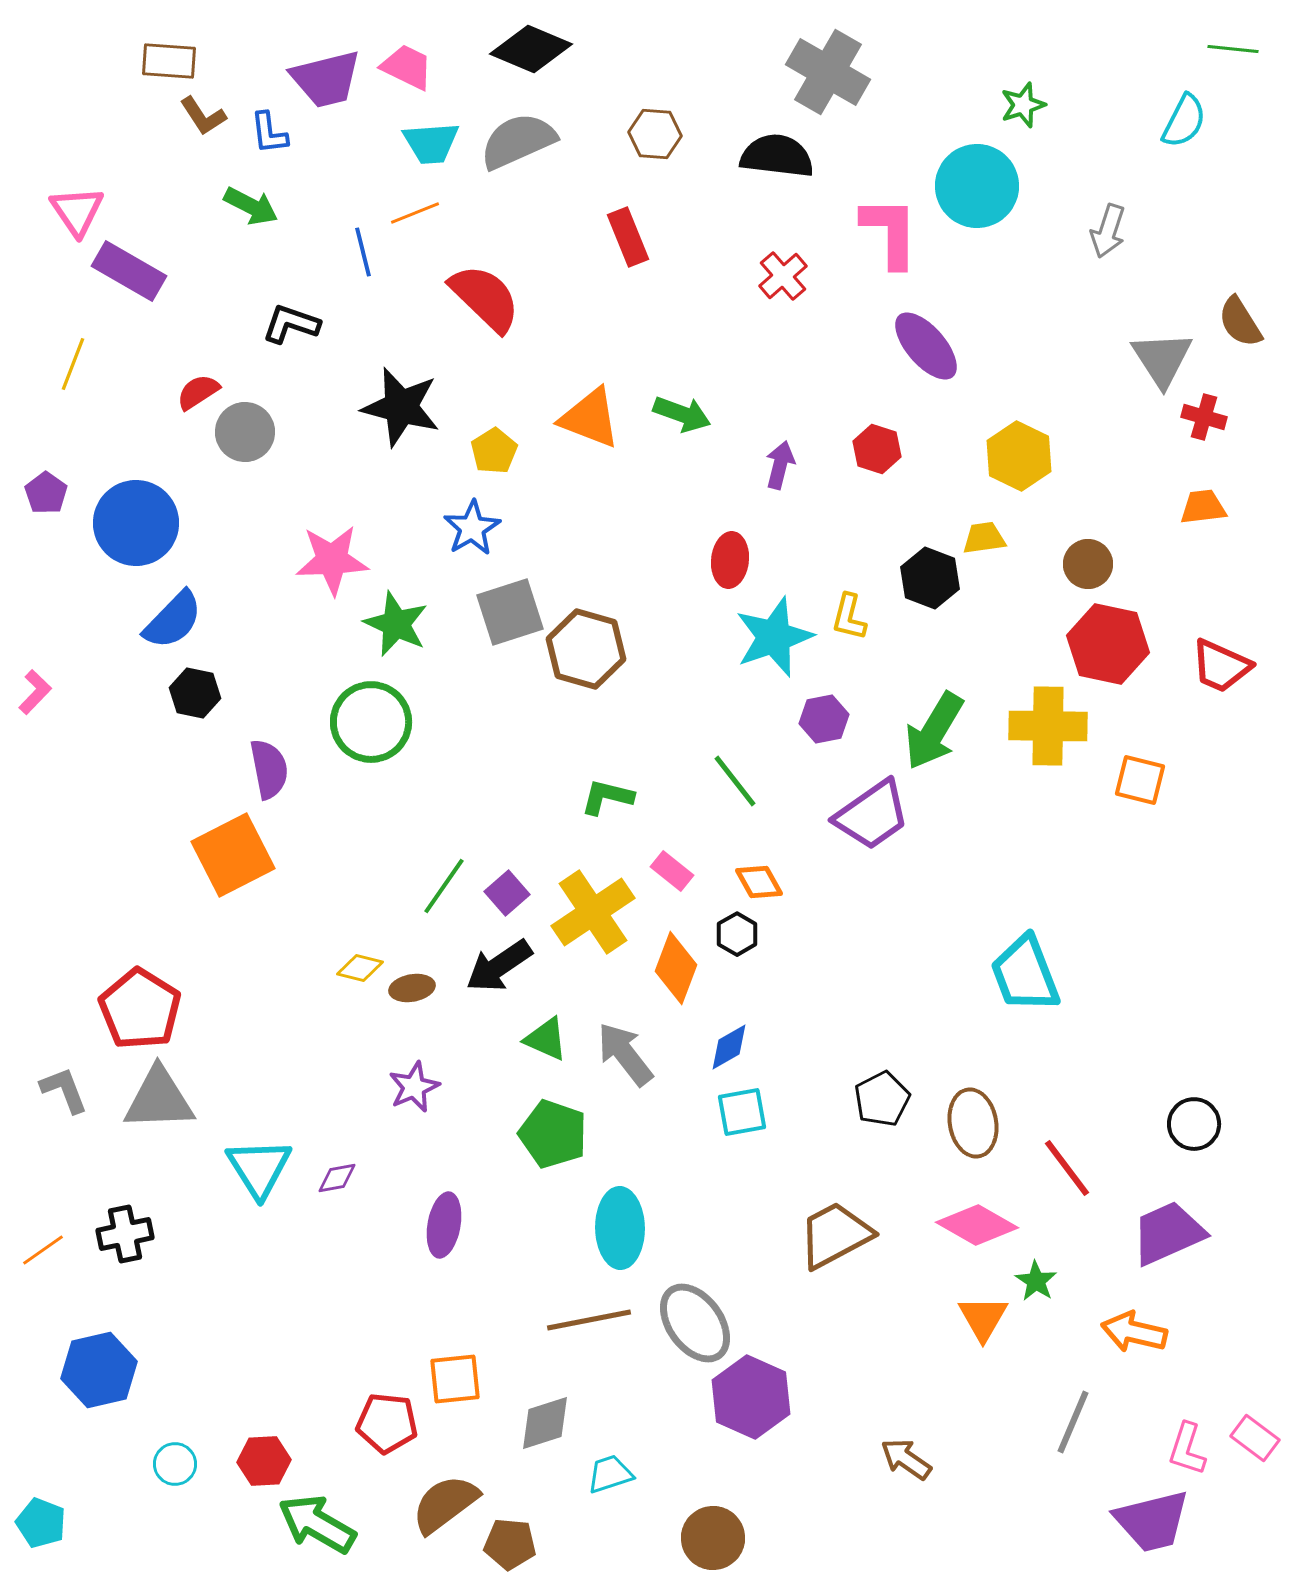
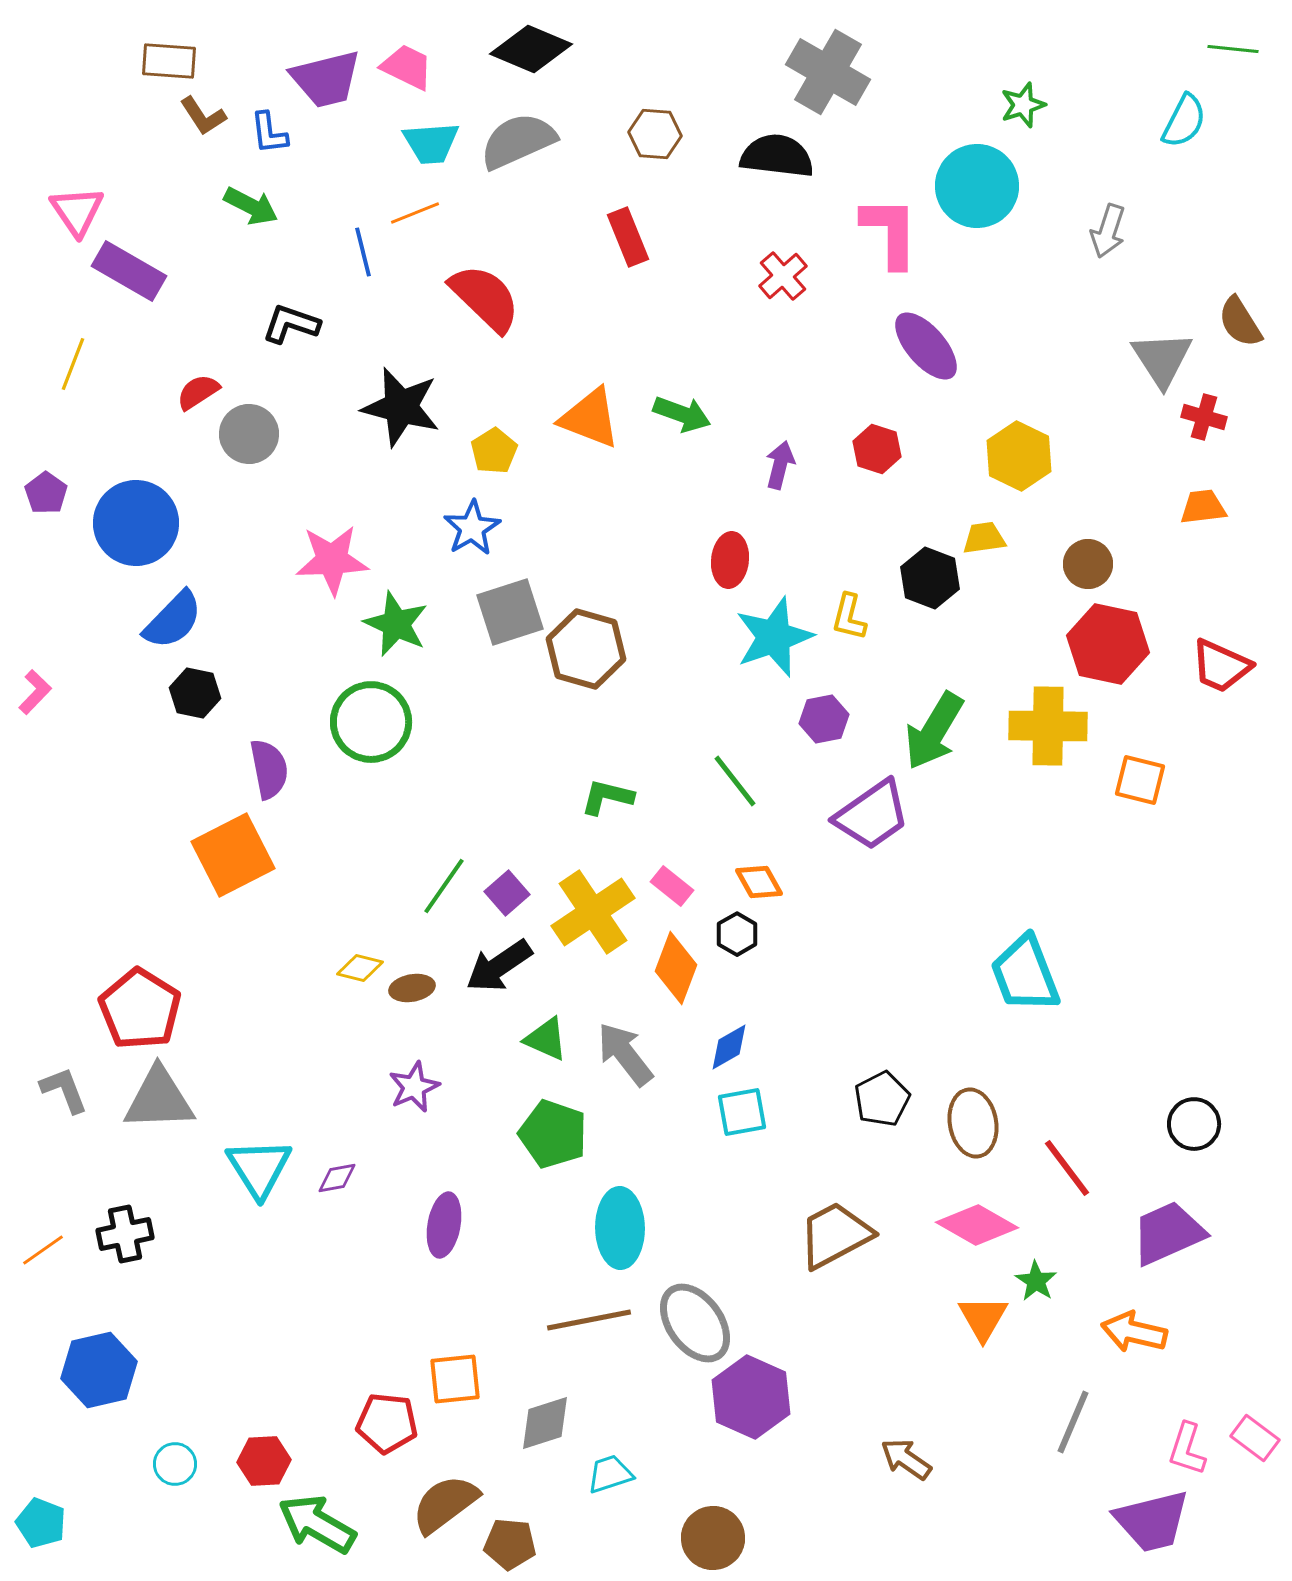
gray circle at (245, 432): moved 4 px right, 2 px down
pink rectangle at (672, 871): moved 15 px down
